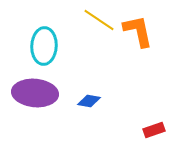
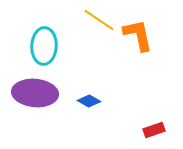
orange L-shape: moved 4 px down
blue diamond: rotated 20 degrees clockwise
